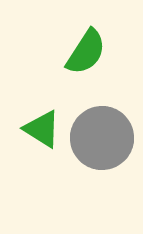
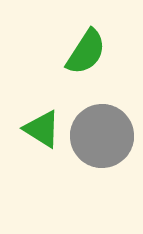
gray circle: moved 2 px up
